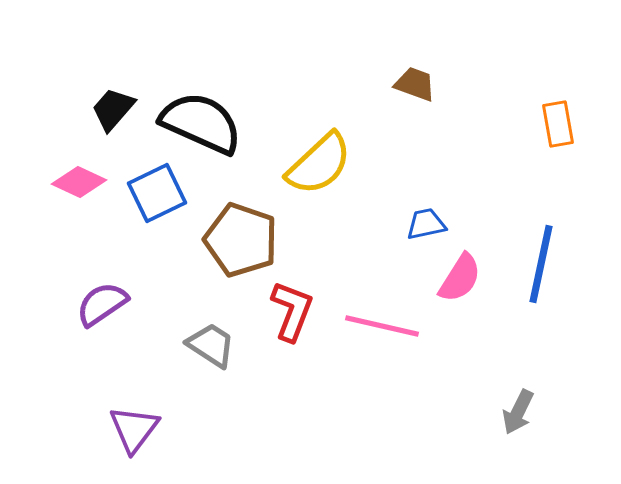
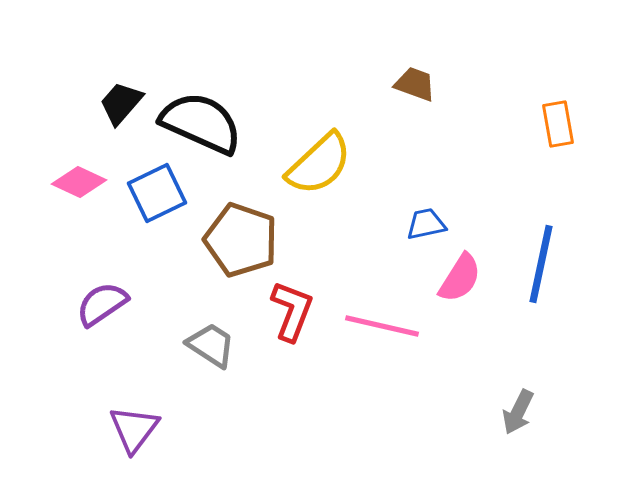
black trapezoid: moved 8 px right, 6 px up
